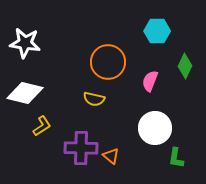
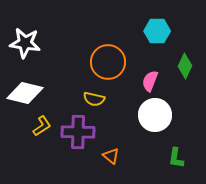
white circle: moved 13 px up
purple cross: moved 3 px left, 16 px up
